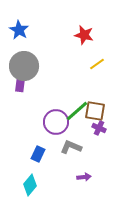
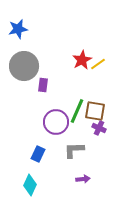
blue star: moved 1 px left, 1 px up; rotated 30 degrees clockwise
red star: moved 2 px left, 25 px down; rotated 30 degrees clockwise
yellow line: moved 1 px right
purple rectangle: moved 23 px right
green line: rotated 25 degrees counterclockwise
gray L-shape: moved 3 px right, 3 px down; rotated 25 degrees counterclockwise
purple arrow: moved 1 px left, 2 px down
cyan diamond: rotated 15 degrees counterclockwise
